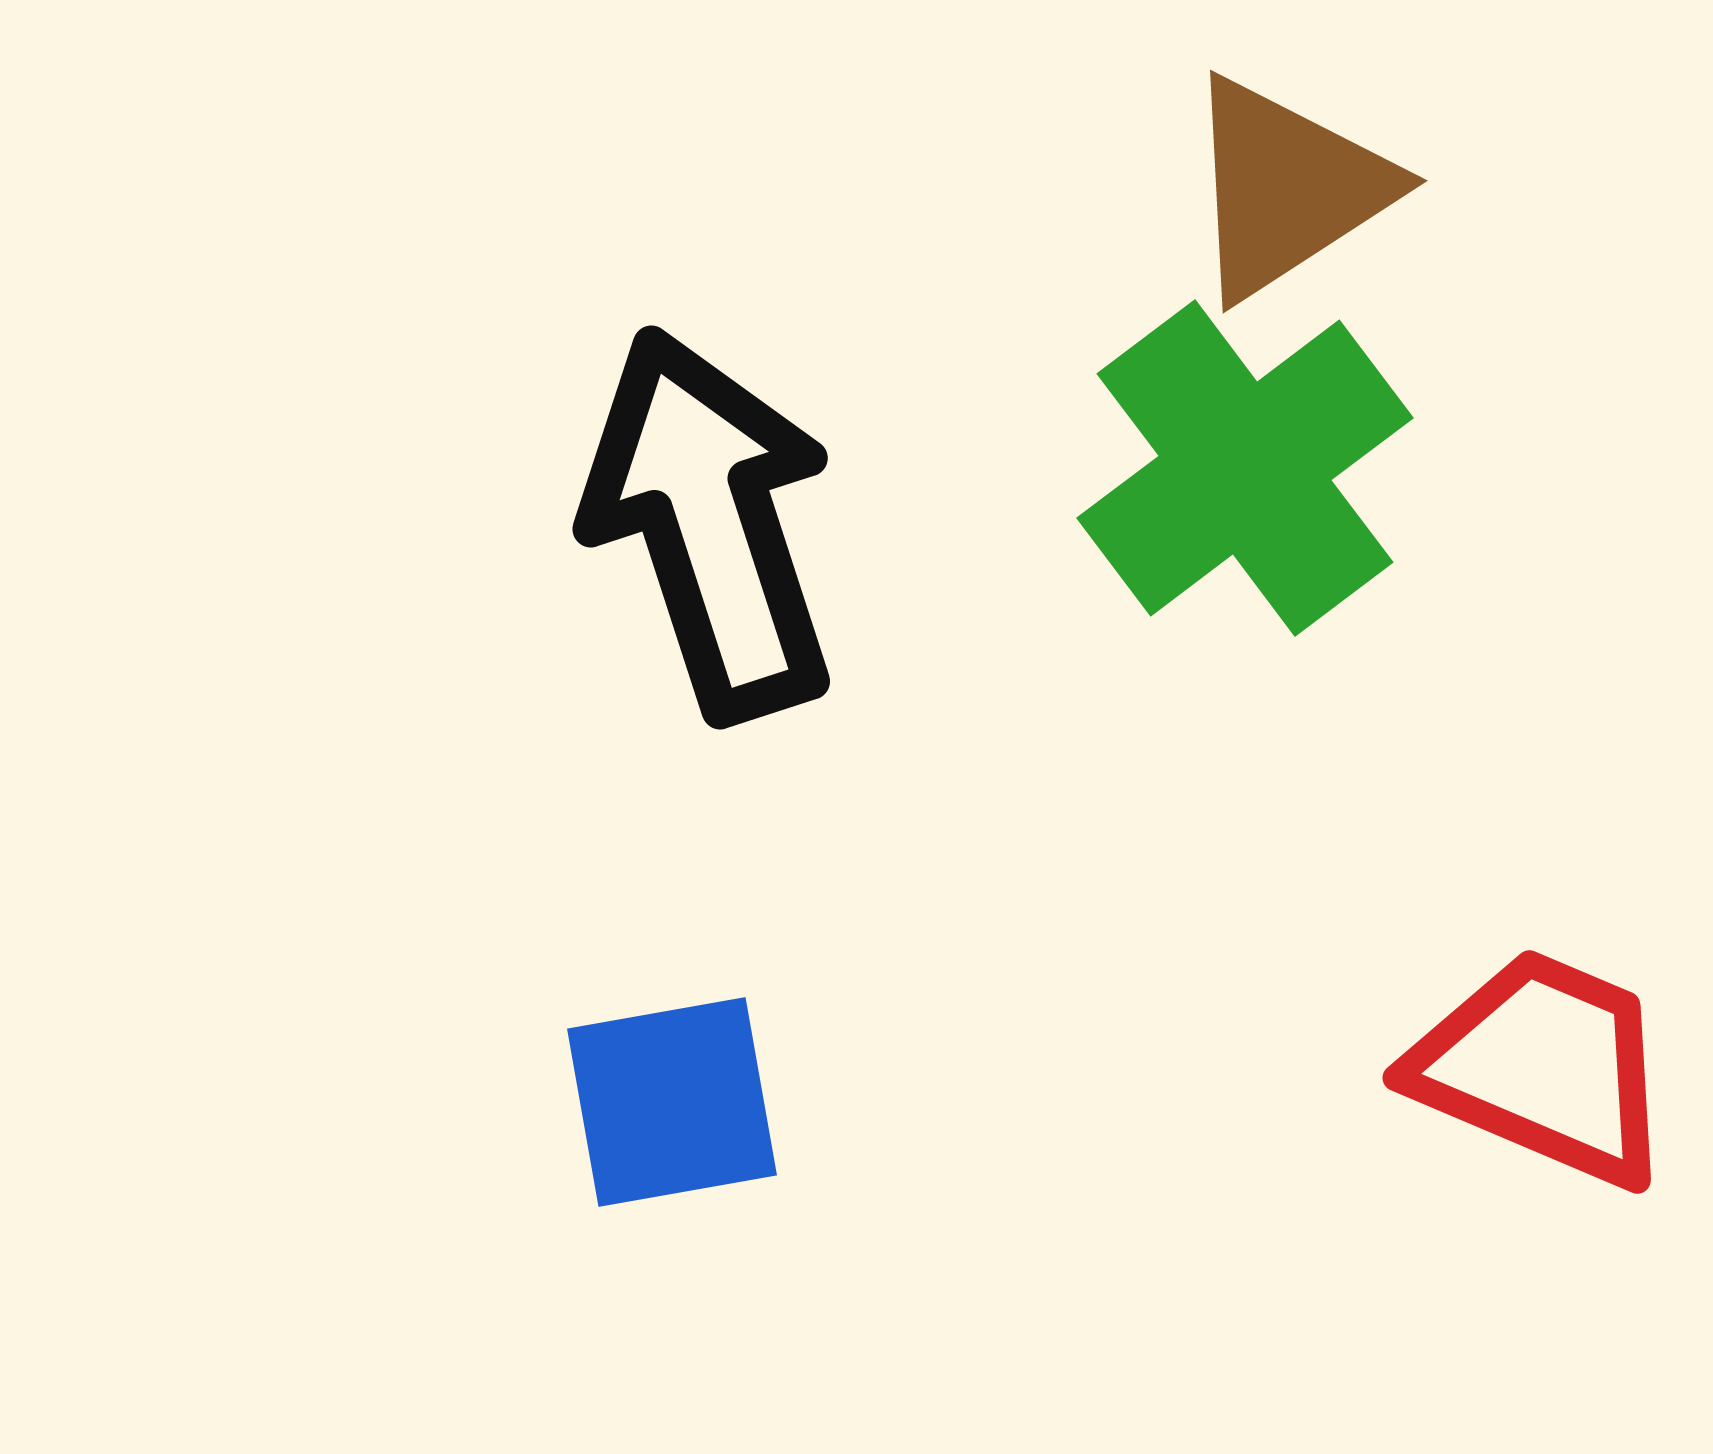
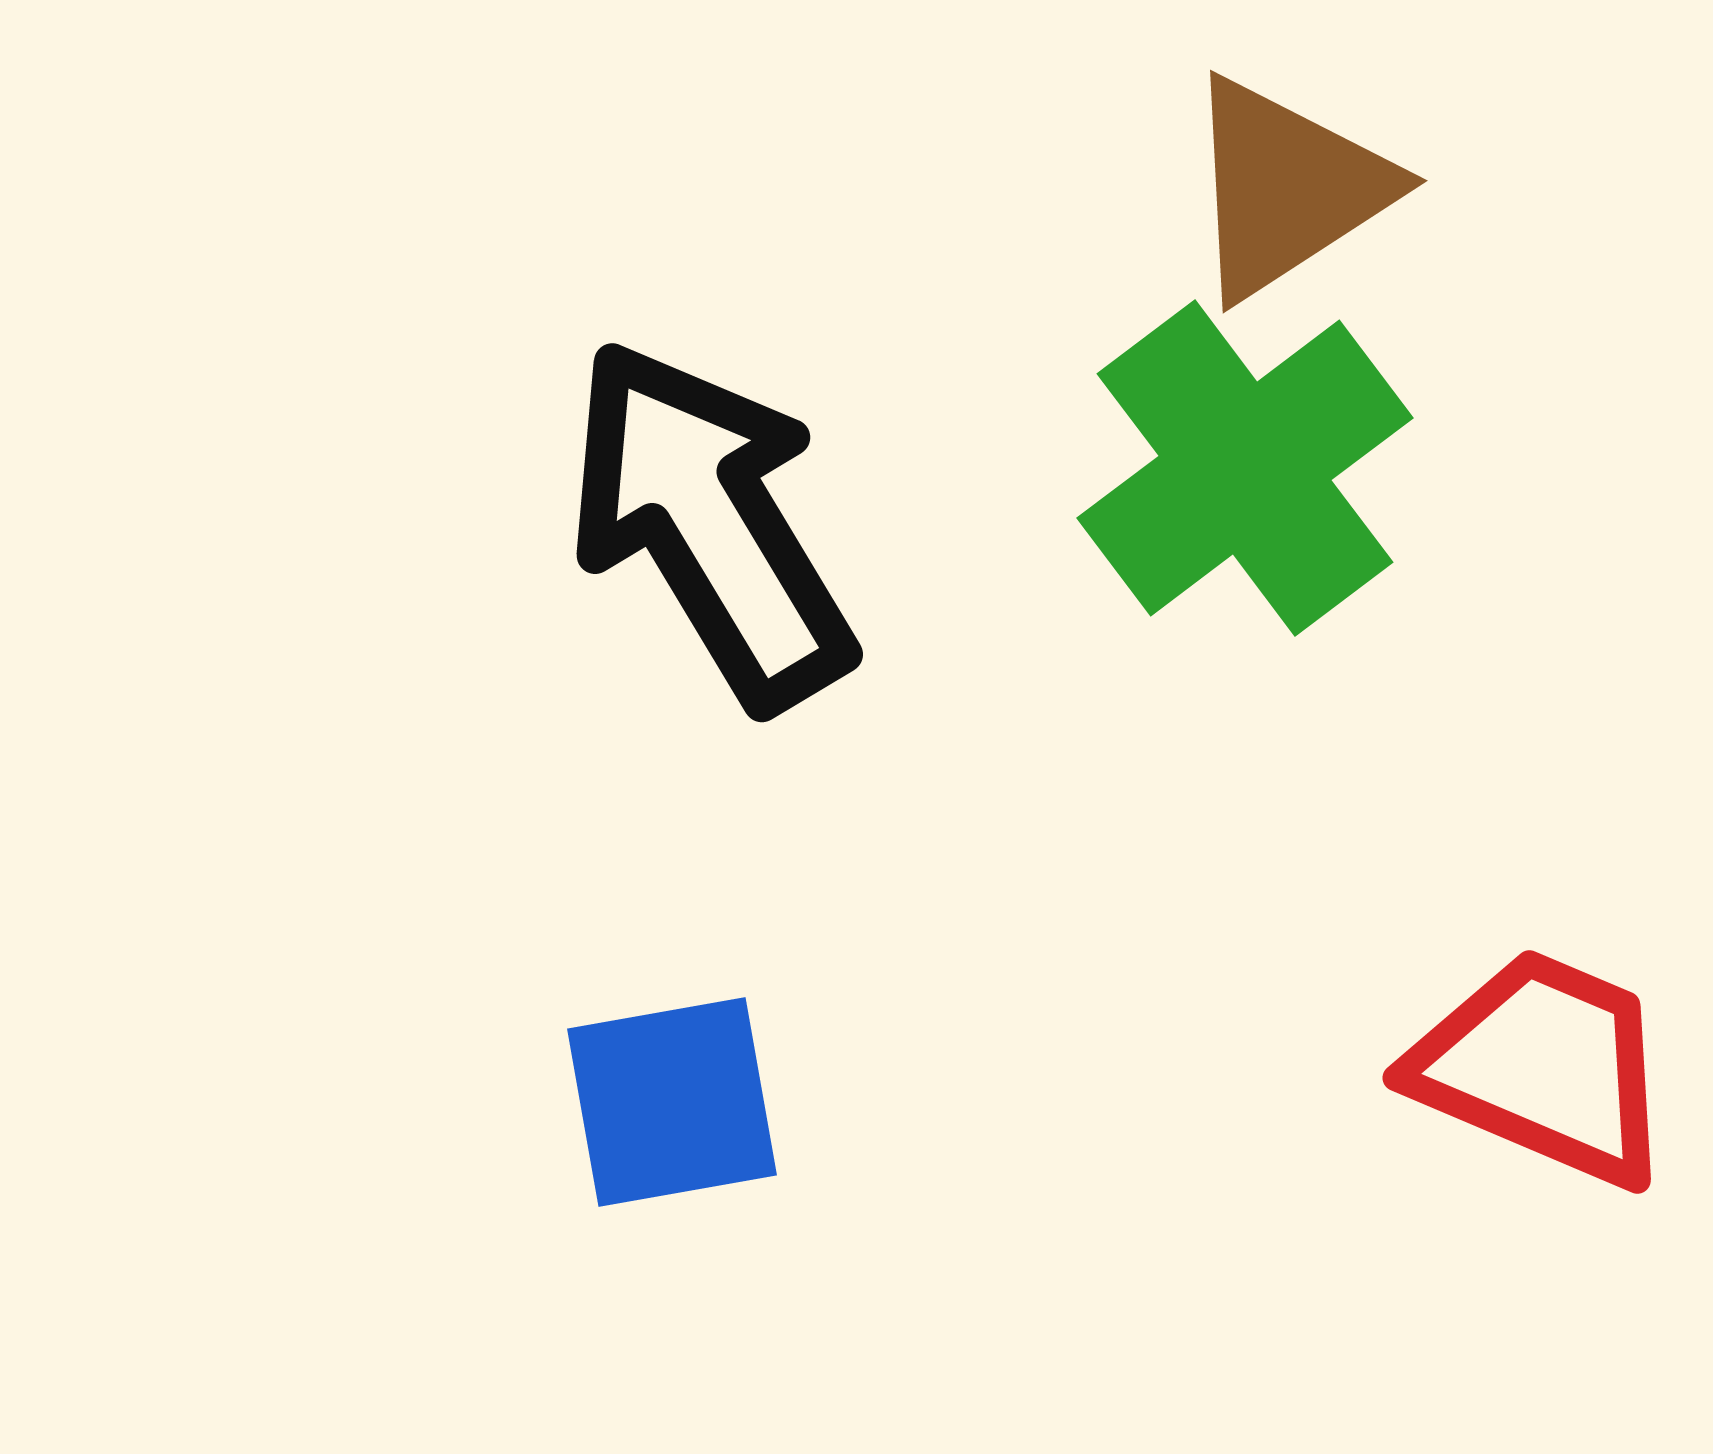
black arrow: rotated 13 degrees counterclockwise
